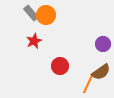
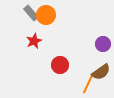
red circle: moved 1 px up
